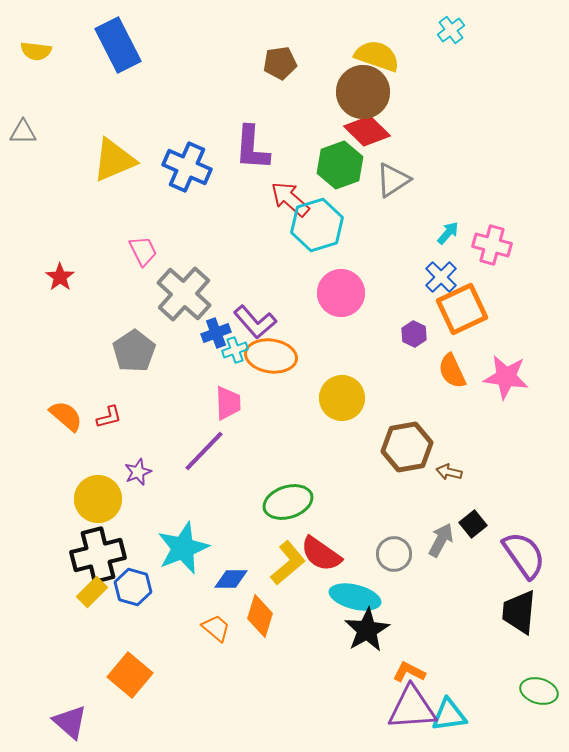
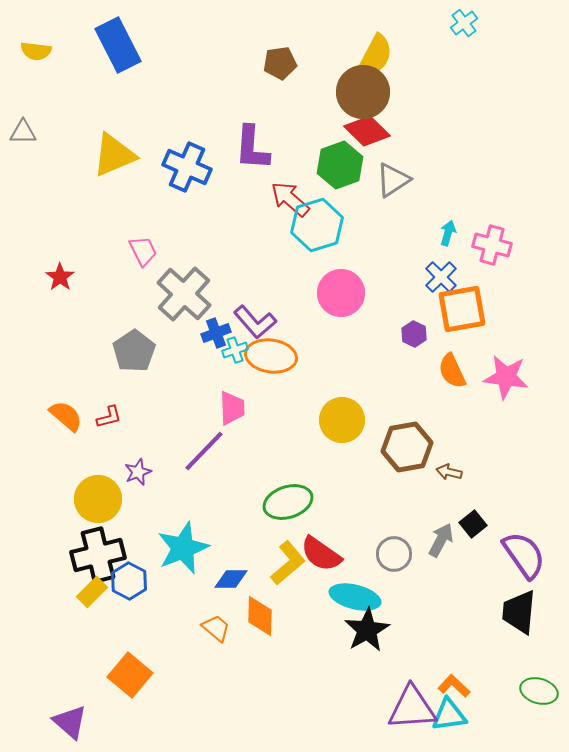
cyan cross at (451, 30): moved 13 px right, 7 px up
yellow semicircle at (377, 56): moved 2 px left; rotated 99 degrees clockwise
yellow triangle at (114, 160): moved 5 px up
cyan arrow at (448, 233): rotated 25 degrees counterclockwise
orange square at (462, 309): rotated 15 degrees clockwise
yellow circle at (342, 398): moved 22 px down
pink trapezoid at (228, 403): moved 4 px right, 5 px down
blue hexagon at (133, 587): moved 4 px left, 6 px up; rotated 12 degrees clockwise
orange diamond at (260, 616): rotated 15 degrees counterclockwise
orange L-shape at (409, 672): moved 45 px right, 14 px down; rotated 16 degrees clockwise
